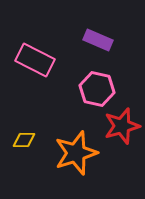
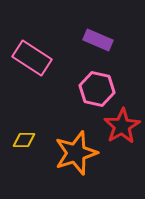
pink rectangle: moved 3 px left, 2 px up; rotated 6 degrees clockwise
red star: rotated 15 degrees counterclockwise
